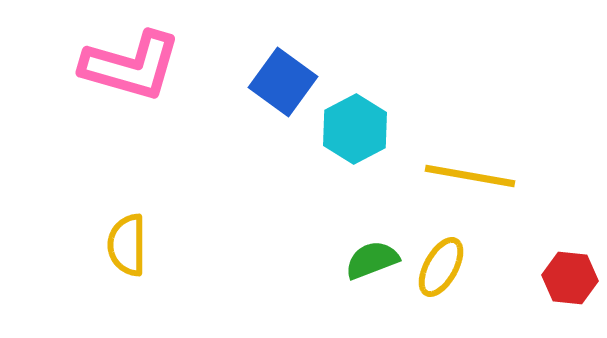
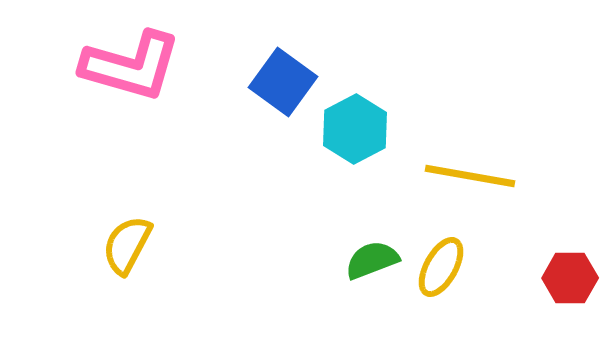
yellow semicircle: rotated 28 degrees clockwise
red hexagon: rotated 6 degrees counterclockwise
